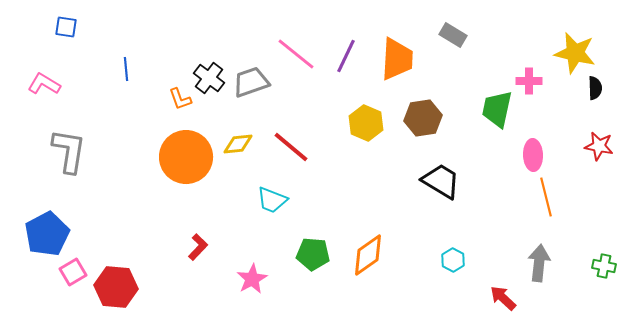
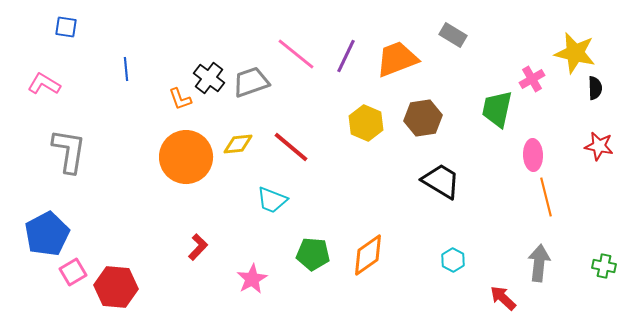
orange trapezoid: rotated 114 degrees counterclockwise
pink cross: moved 3 px right, 2 px up; rotated 30 degrees counterclockwise
